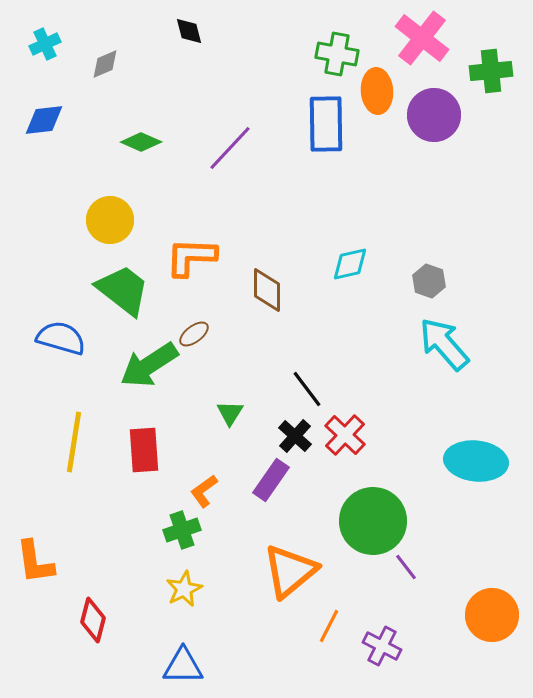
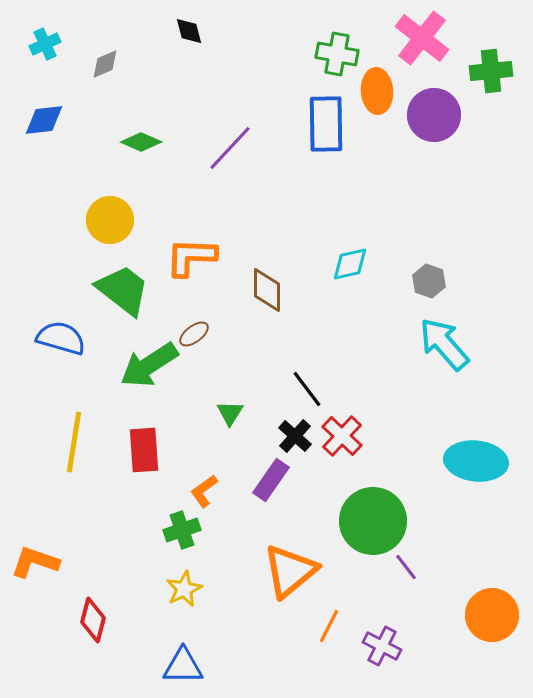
red cross at (345, 435): moved 3 px left, 1 px down
orange L-shape at (35, 562): rotated 117 degrees clockwise
